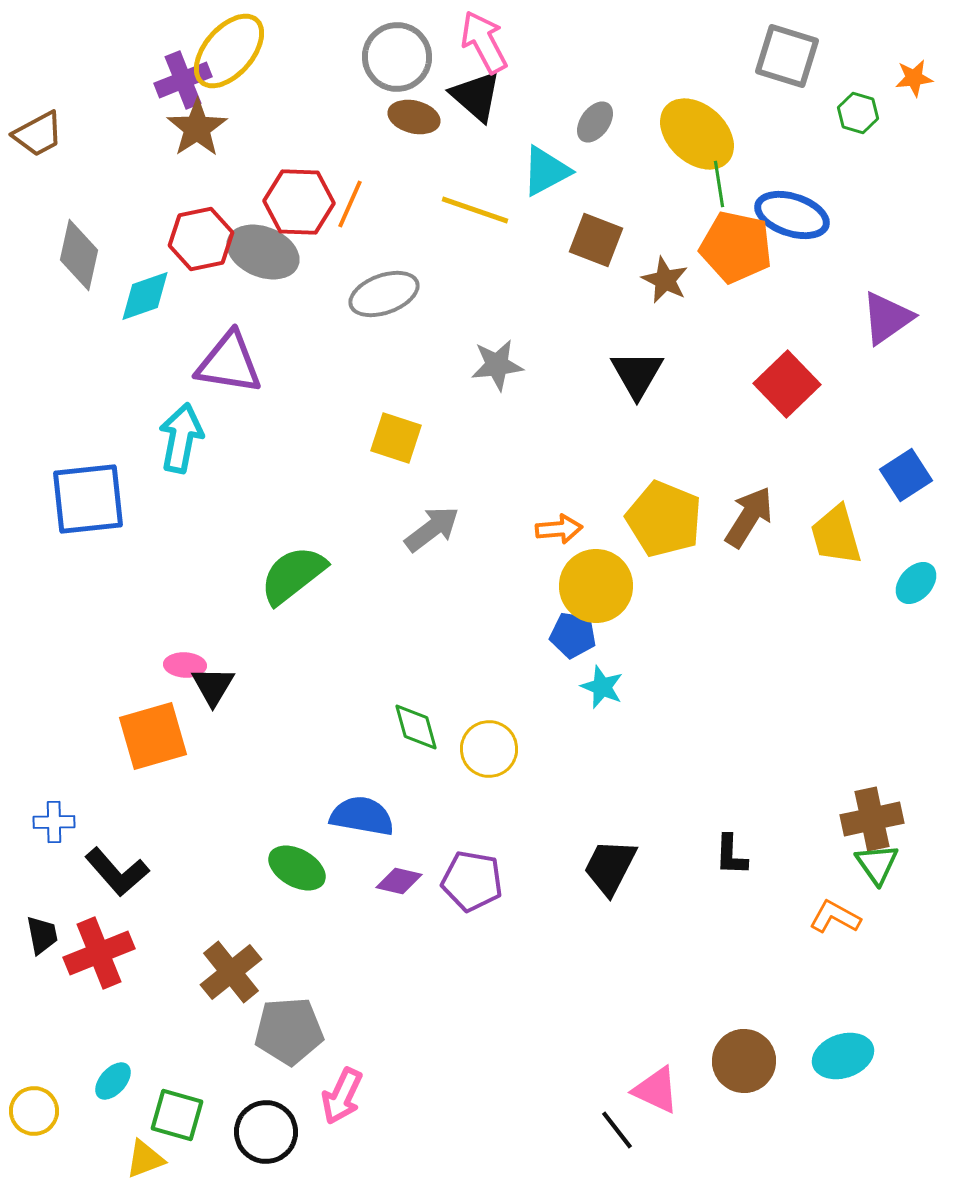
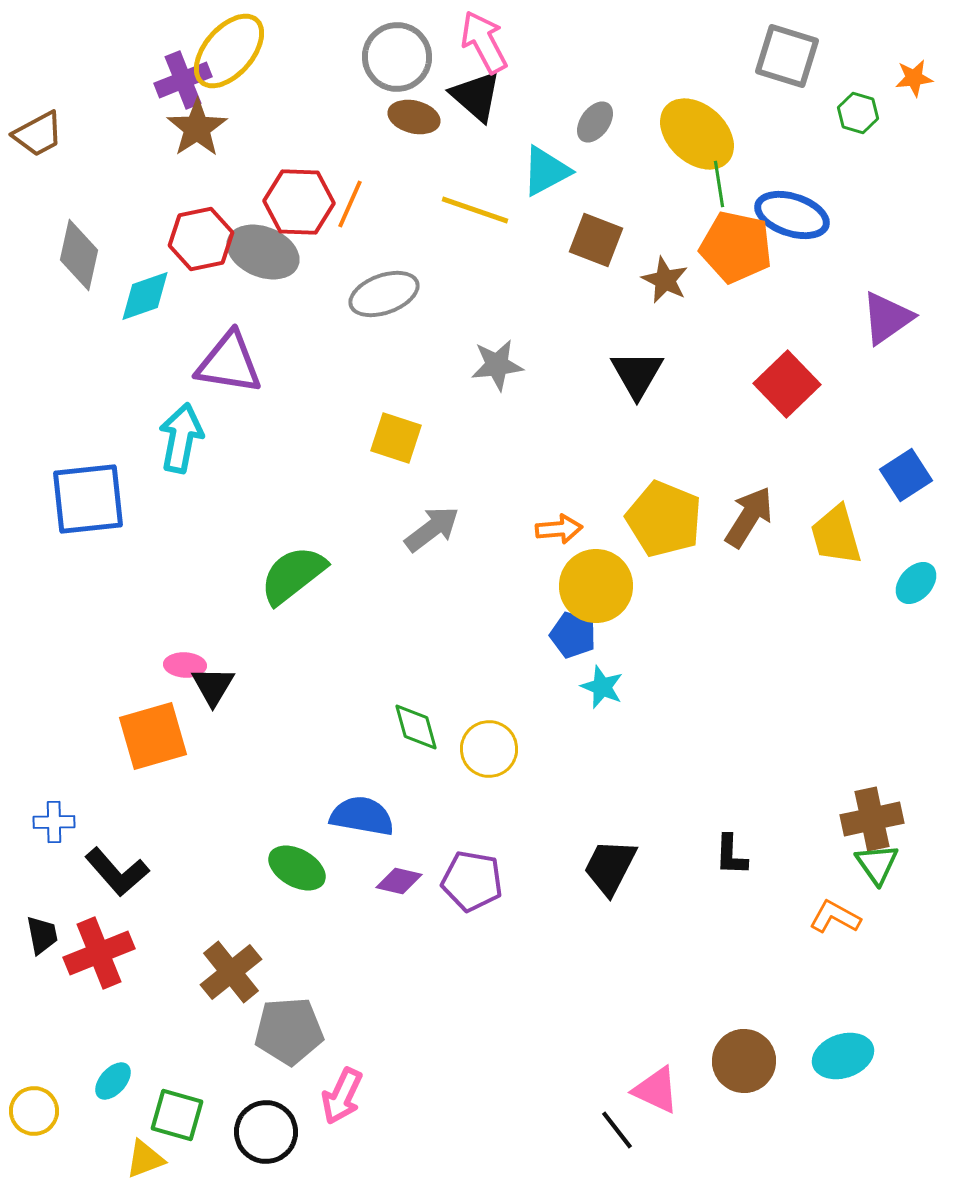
blue pentagon at (573, 635): rotated 9 degrees clockwise
